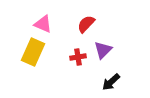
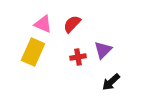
red semicircle: moved 14 px left
